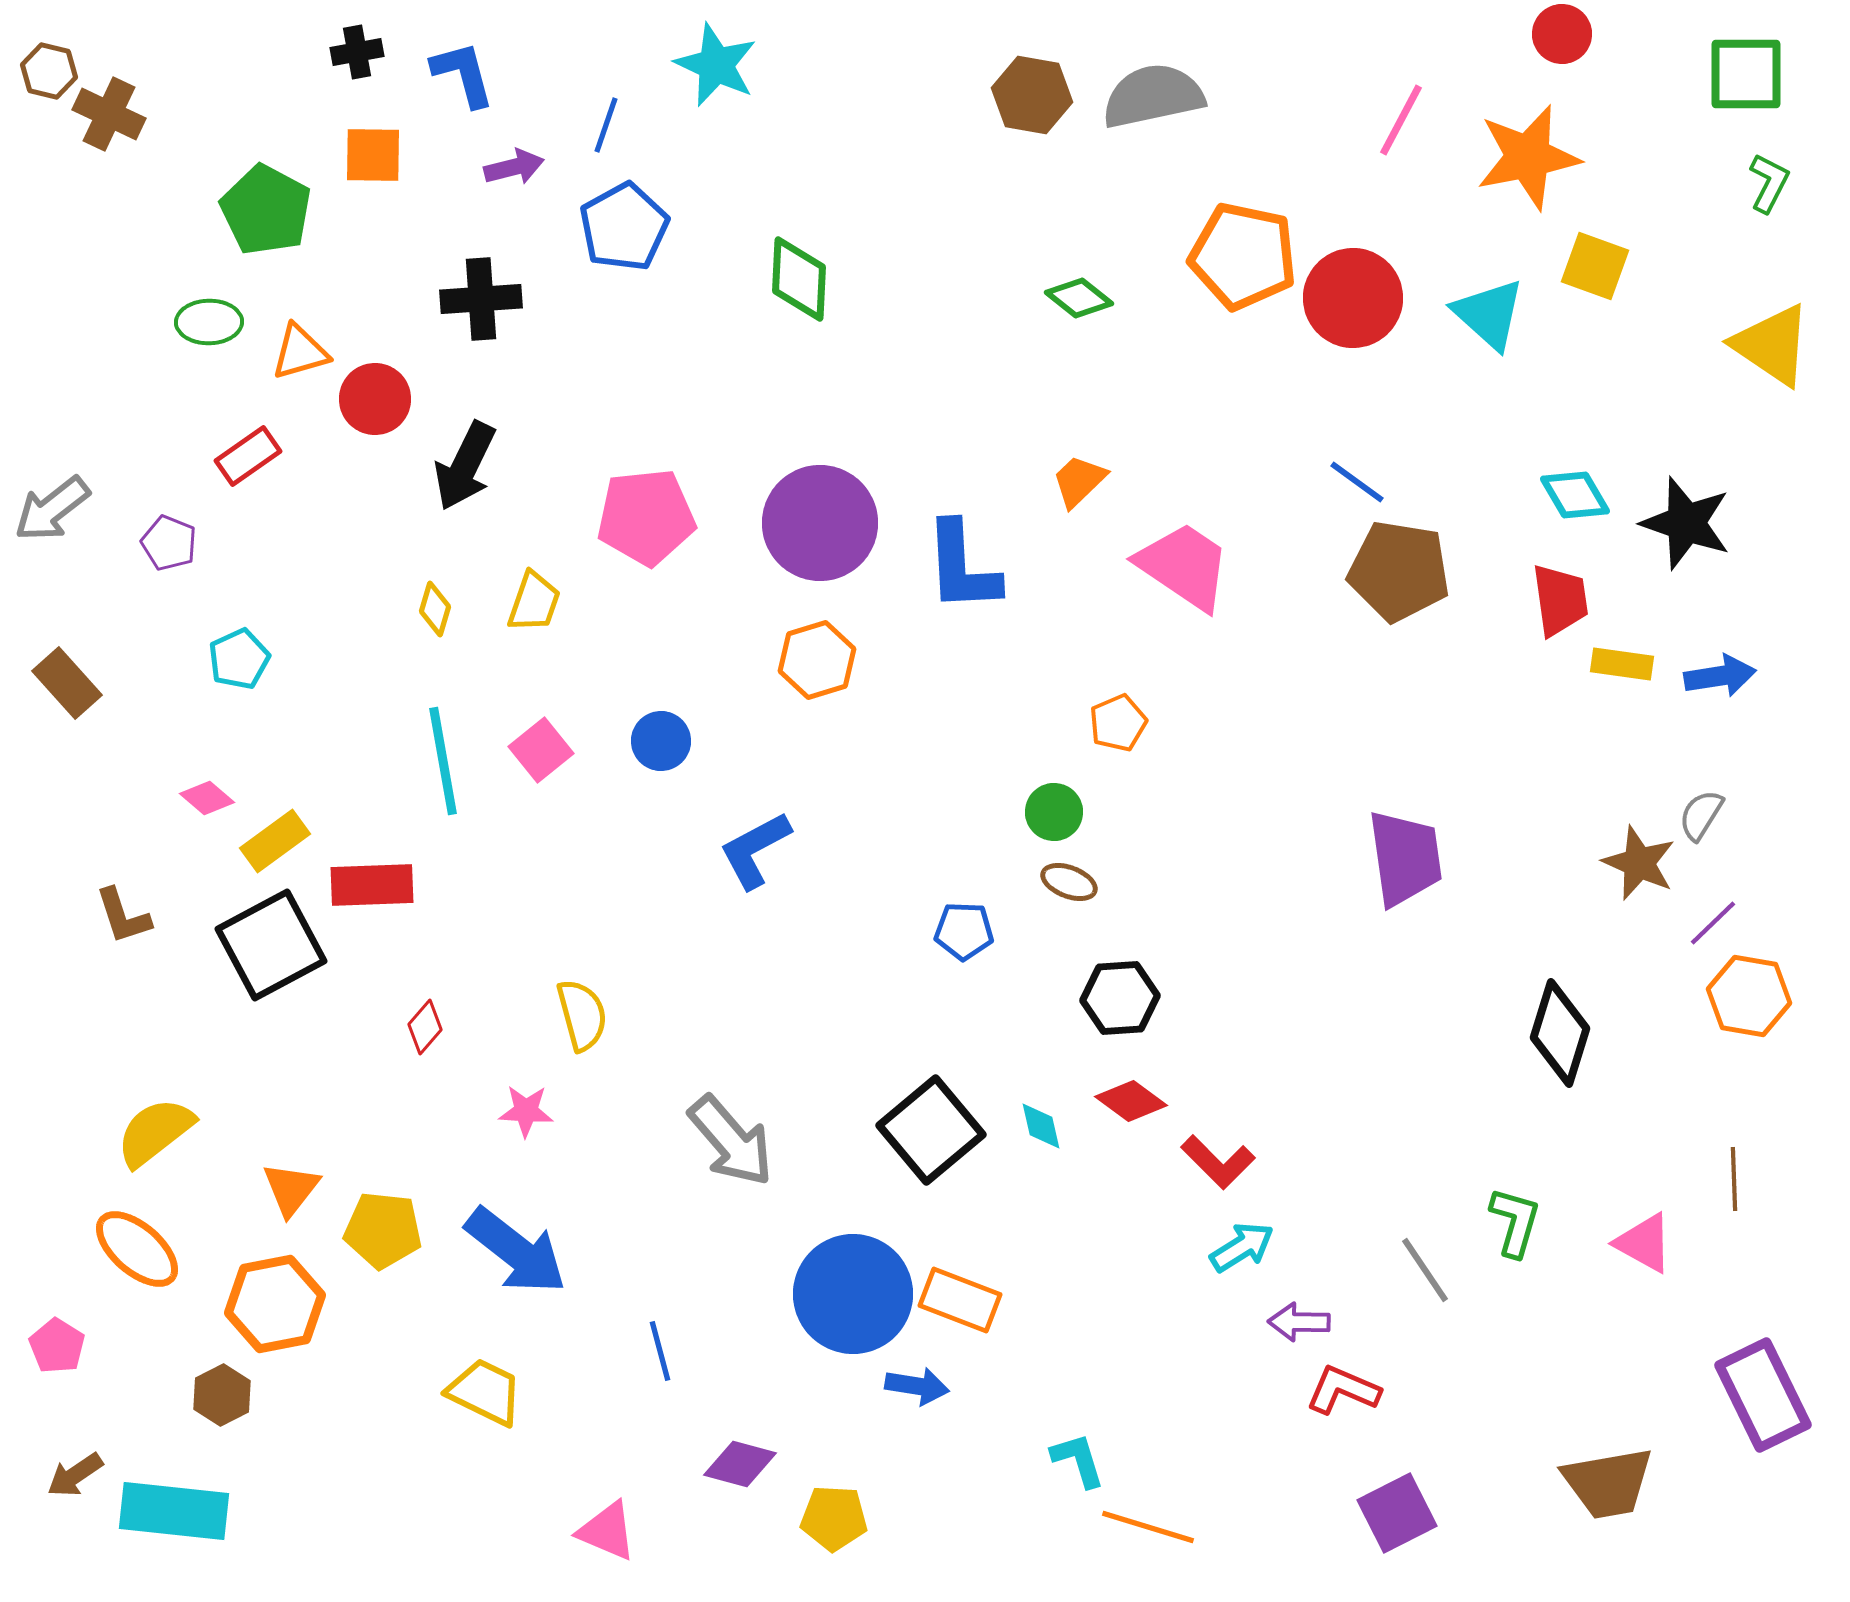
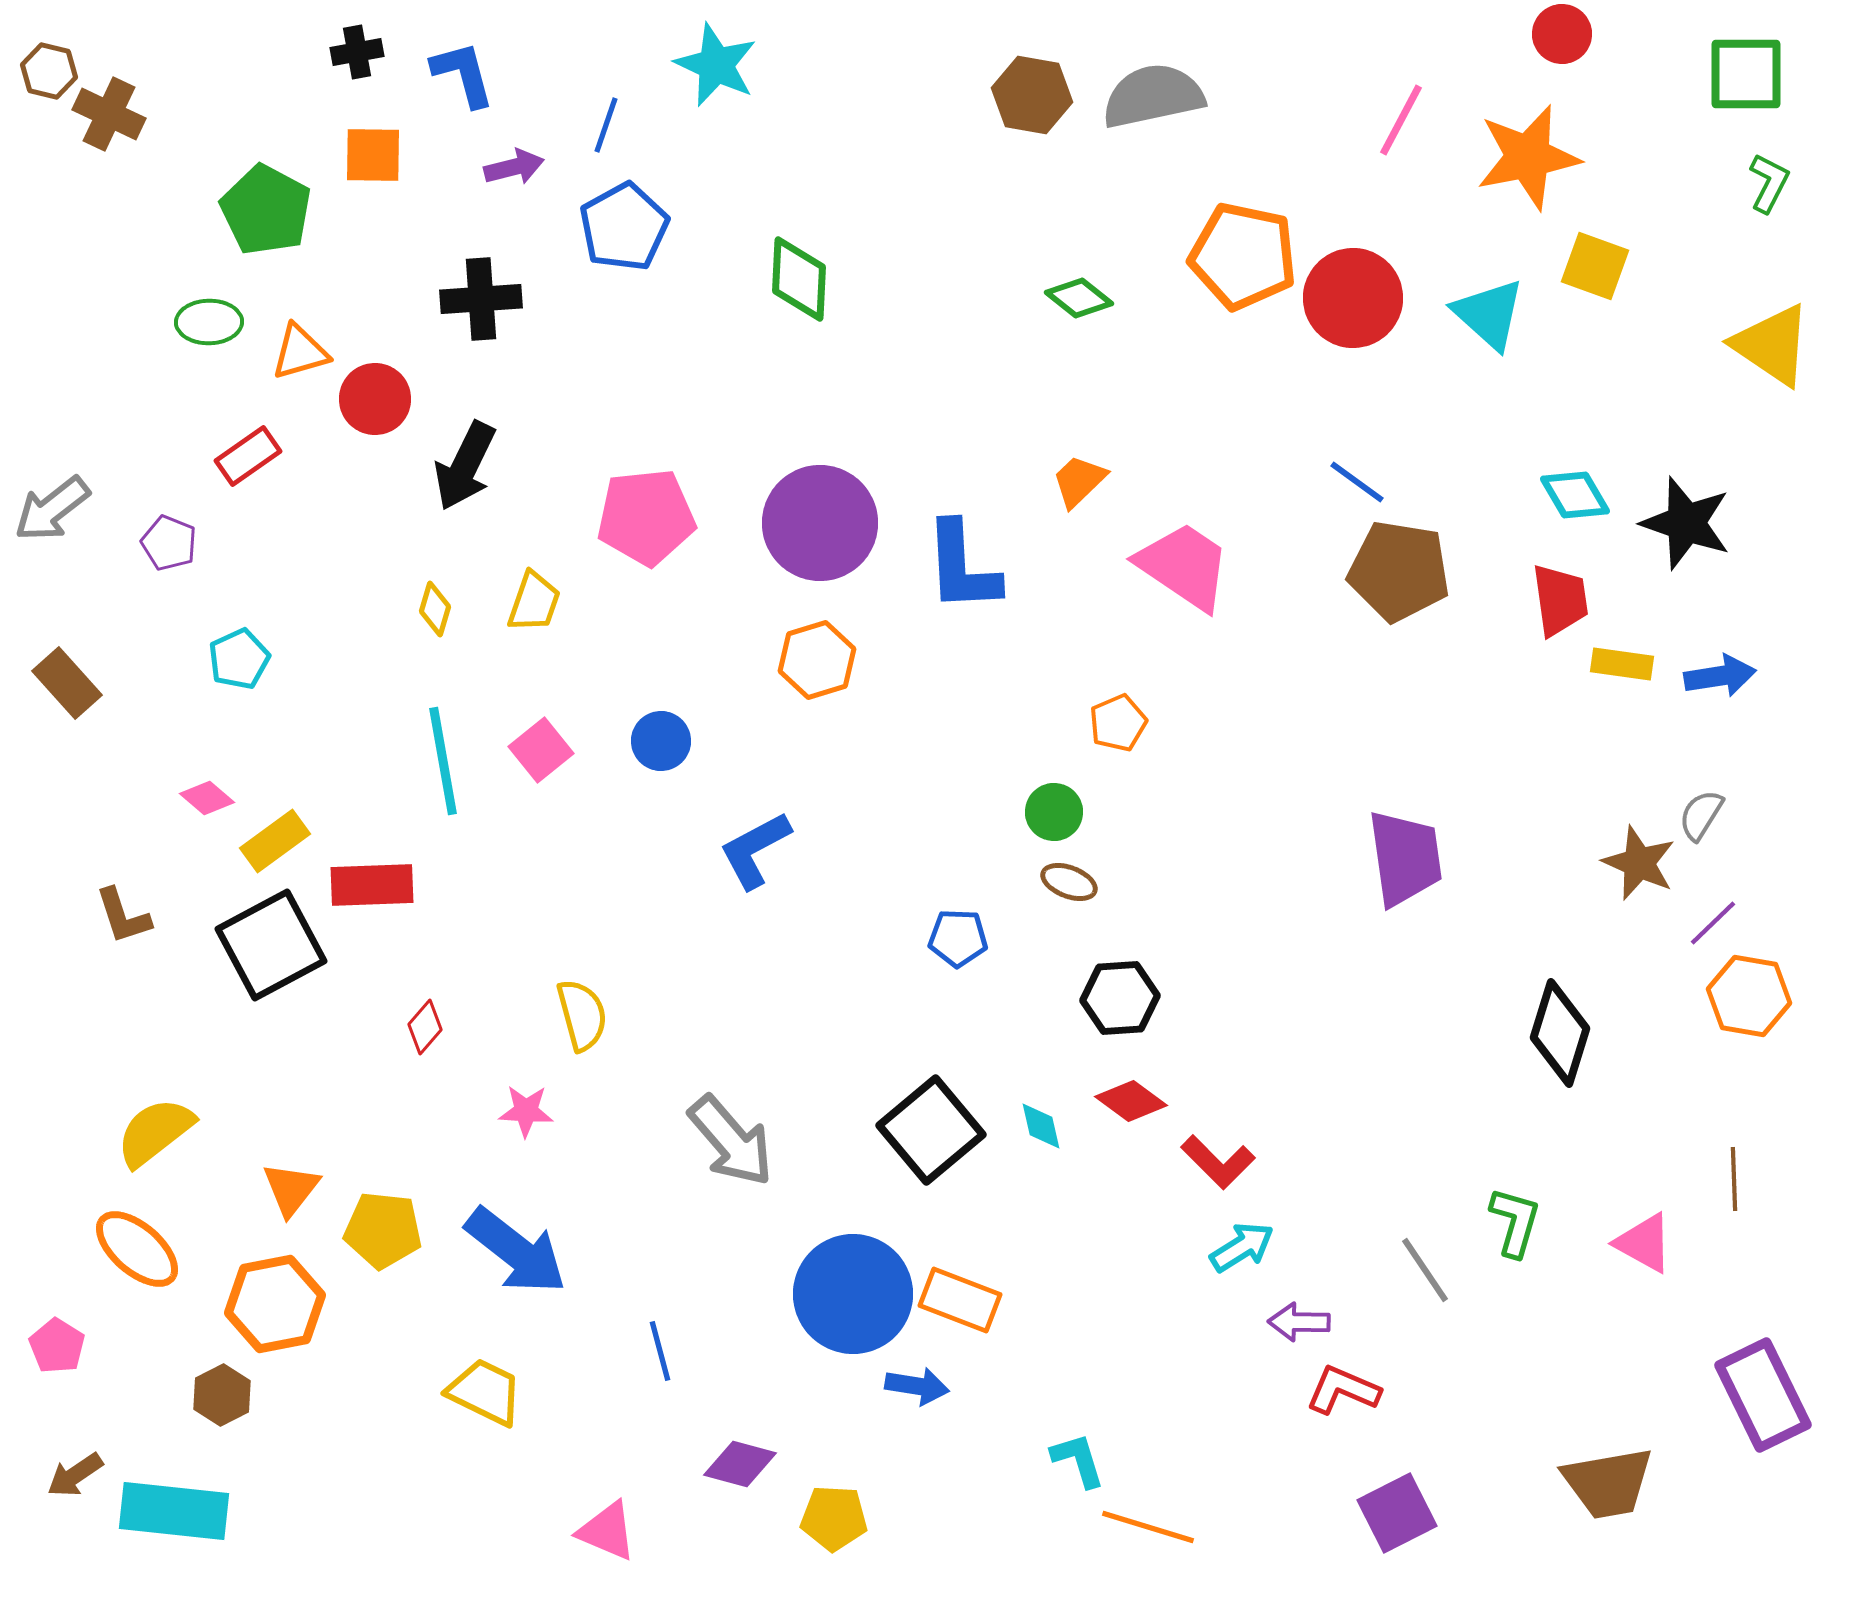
blue pentagon at (964, 931): moved 6 px left, 7 px down
